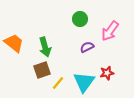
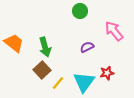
green circle: moved 8 px up
pink arrow: moved 4 px right; rotated 105 degrees clockwise
brown square: rotated 24 degrees counterclockwise
